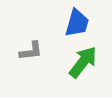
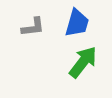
gray L-shape: moved 2 px right, 24 px up
